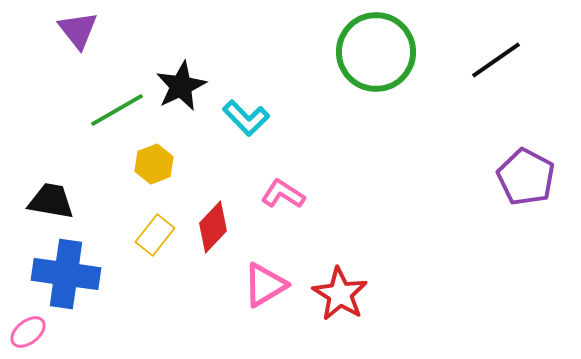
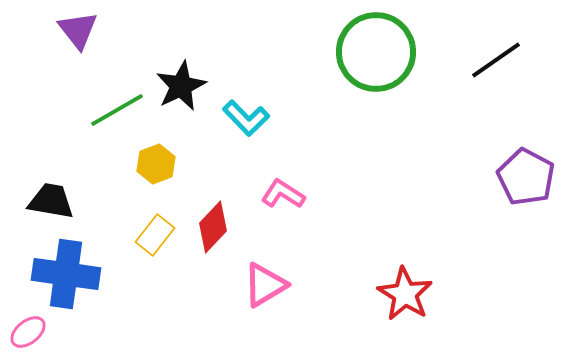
yellow hexagon: moved 2 px right
red star: moved 65 px right
